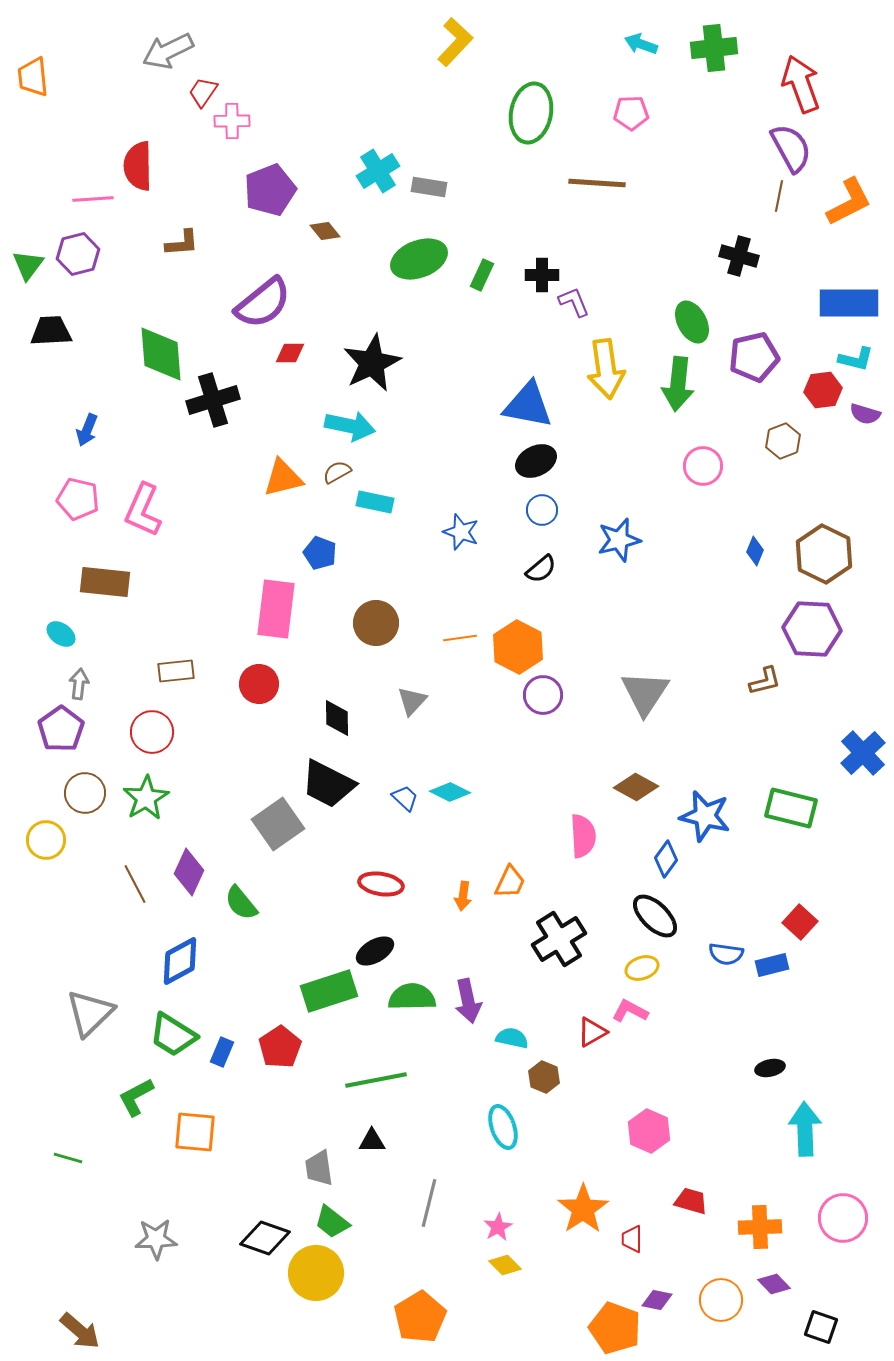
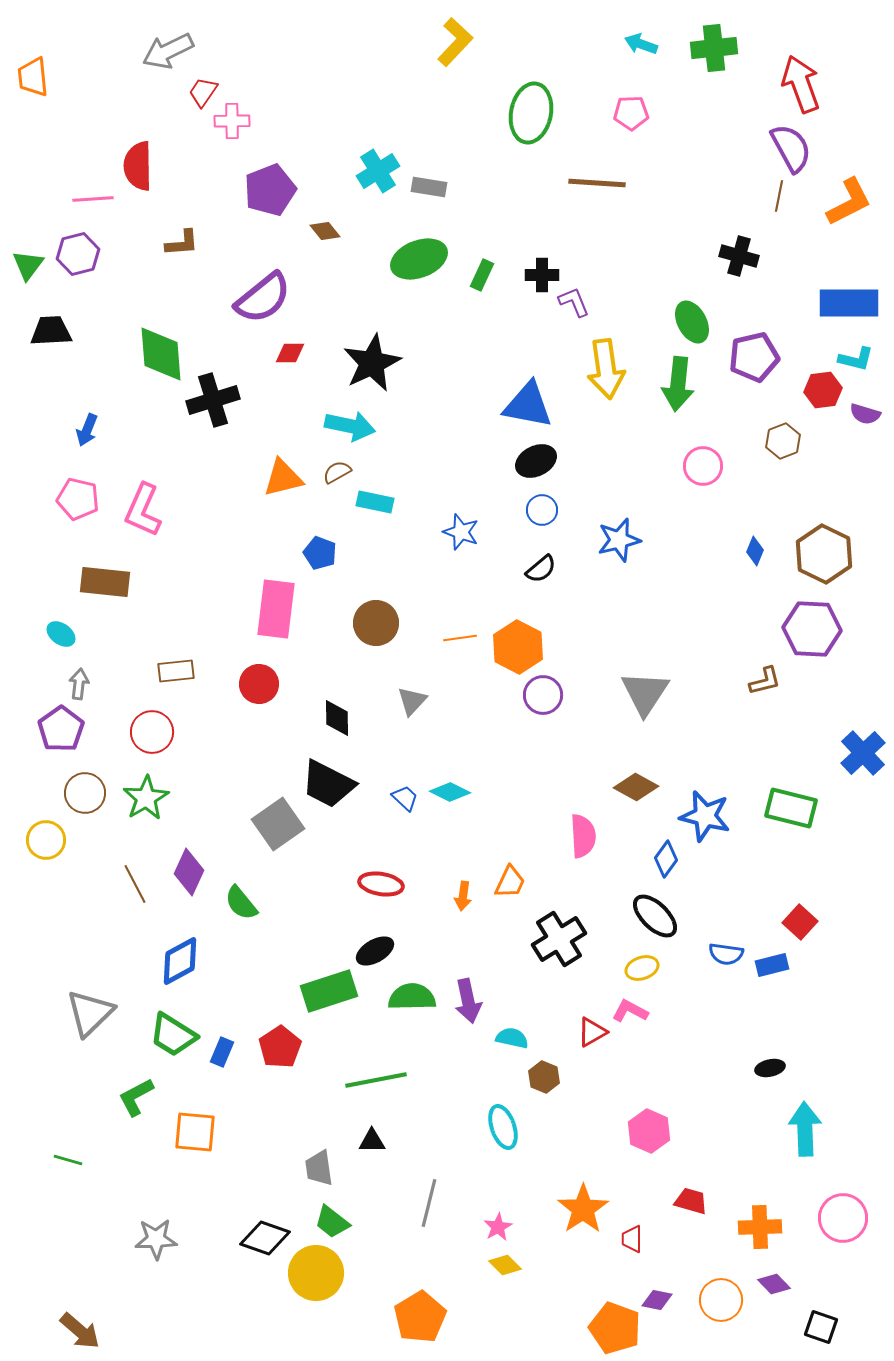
purple semicircle at (263, 303): moved 5 px up
green line at (68, 1158): moved 2 px down
